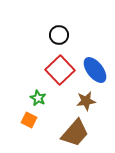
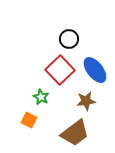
black circle: moved 10 px right, 4 px down
green star: moved 3 px right, 1 px up
brown trapezoid: rotated 12 degrees clockwise
